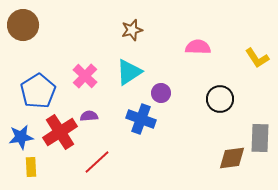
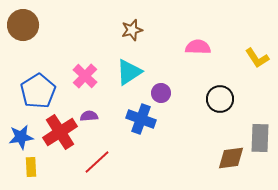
brown diamond: moved 1 px left
